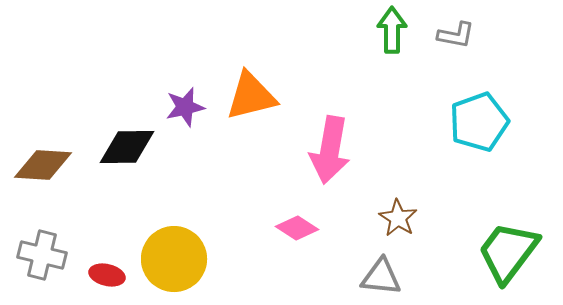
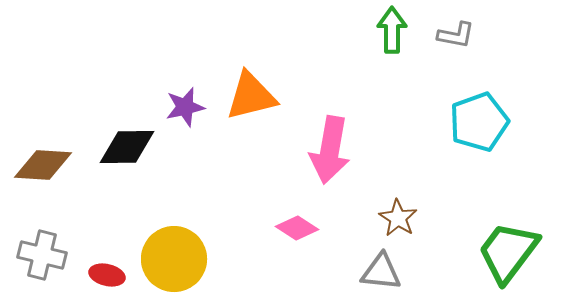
gray triangle: moved 5 px up
